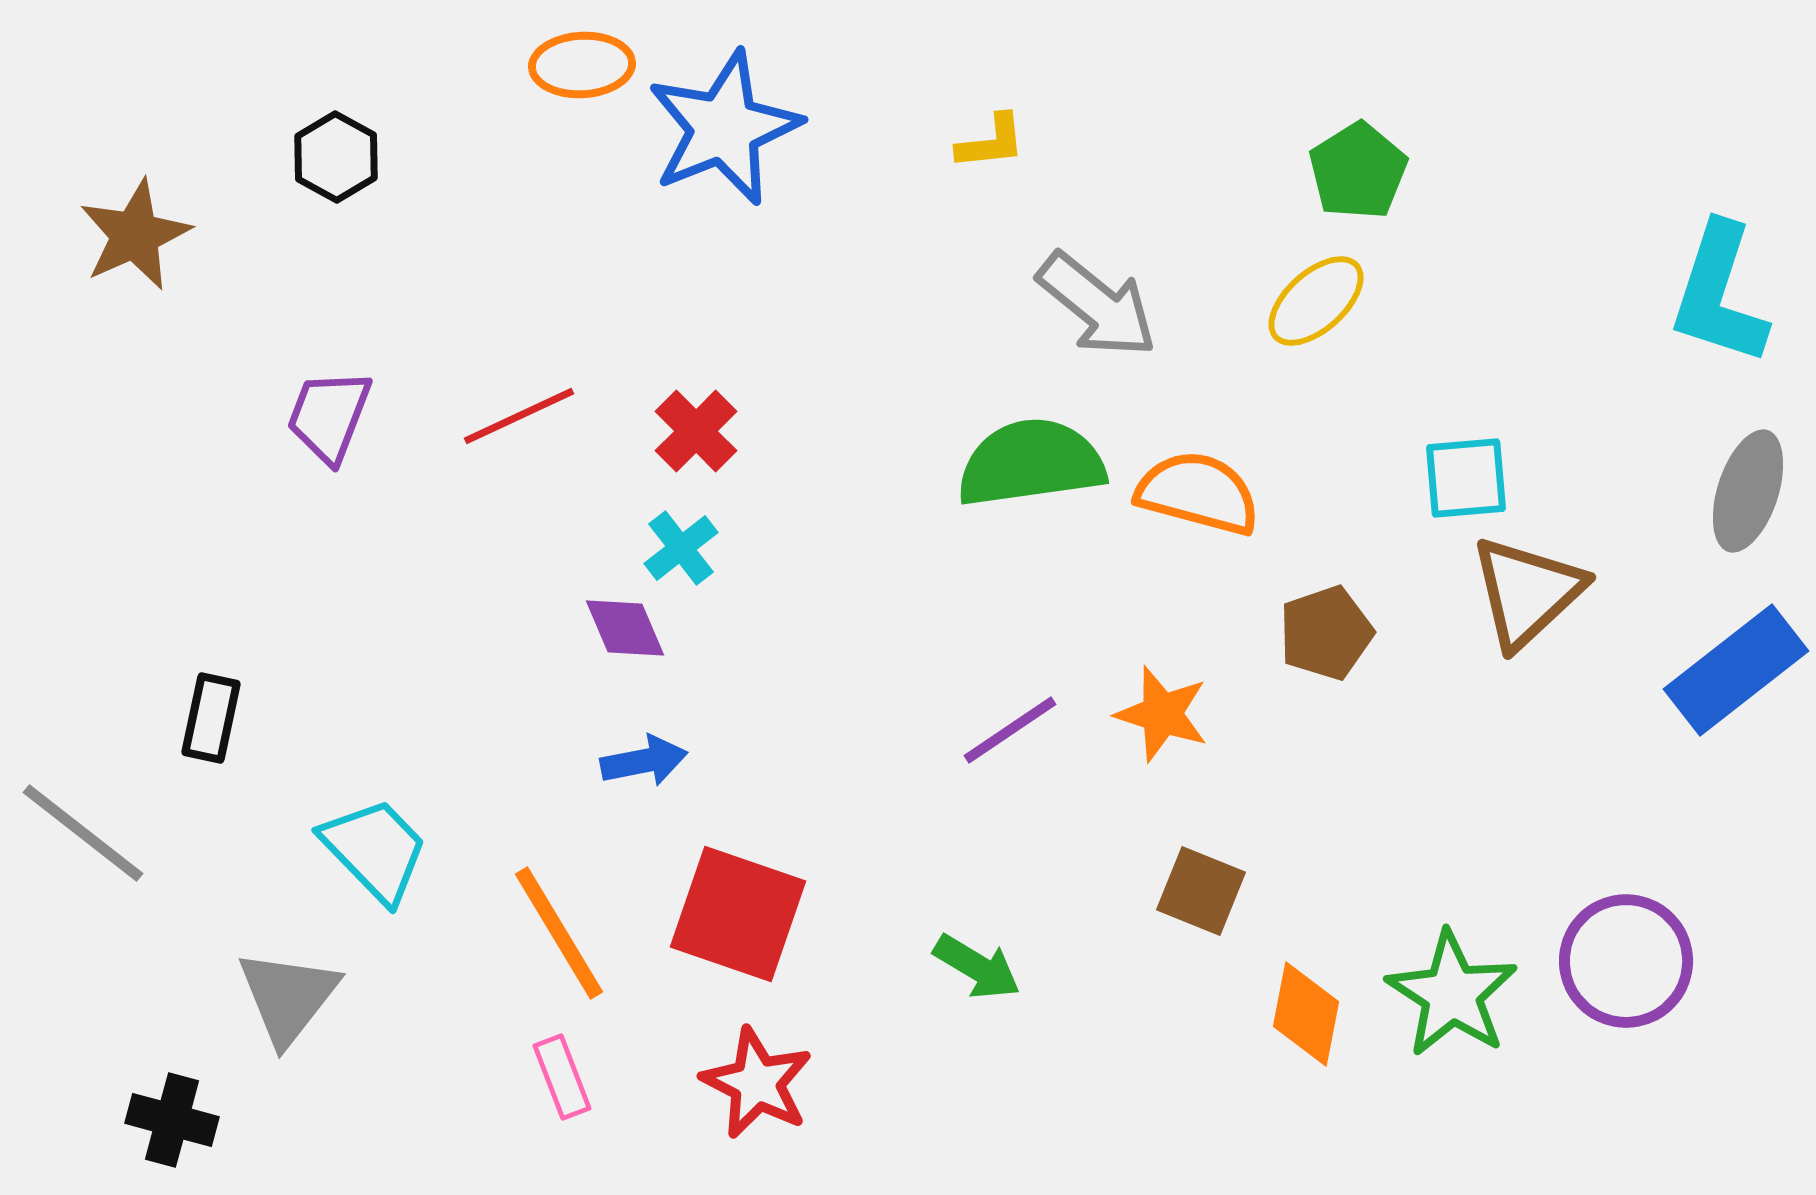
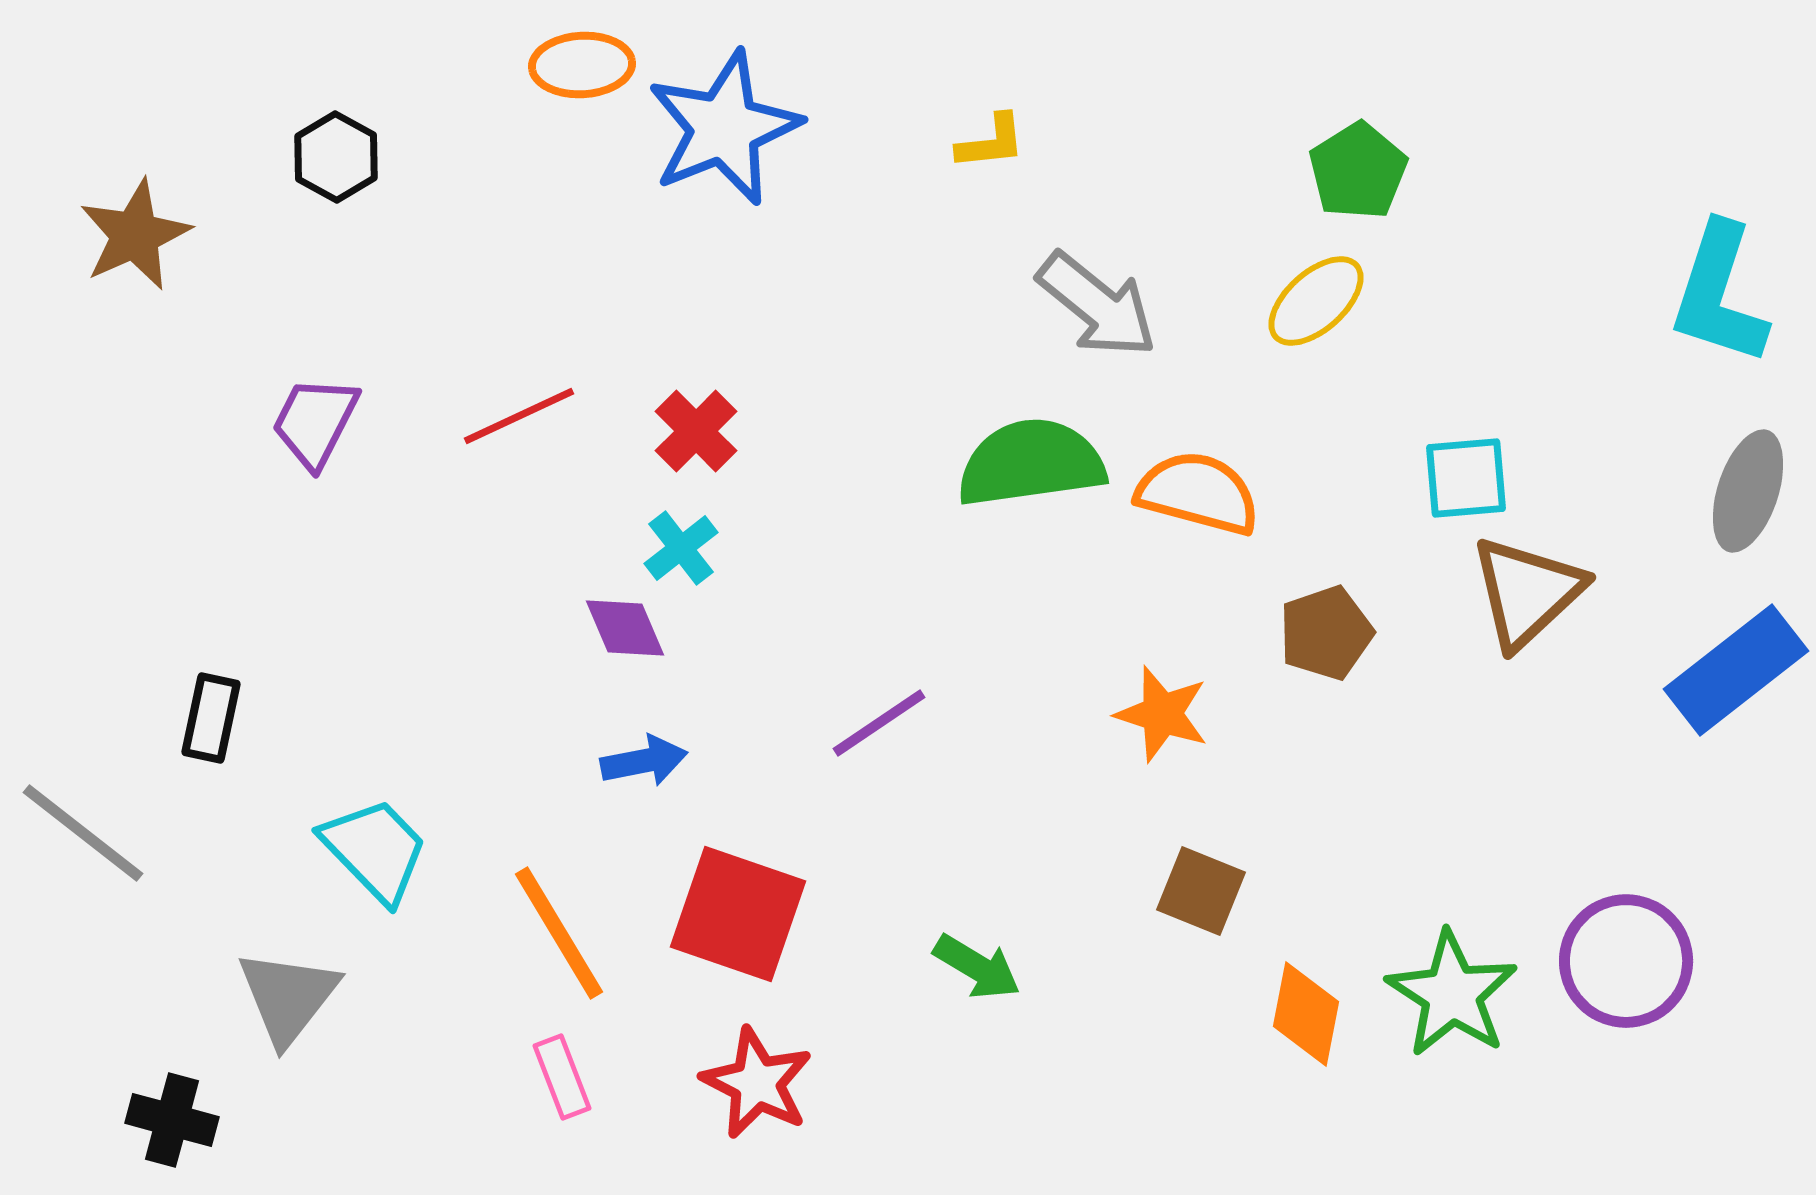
purple trapezoid: moved 14 px left, 6 px down; rotated 6 degrees clockwise
purple line: moved 131 px left, 7 px up
